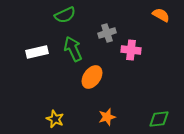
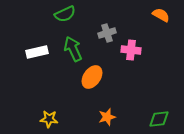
green semicircle: moved 1 px up
yellow star: moved 6 px left; rotated 18 degrees counterclockwise
